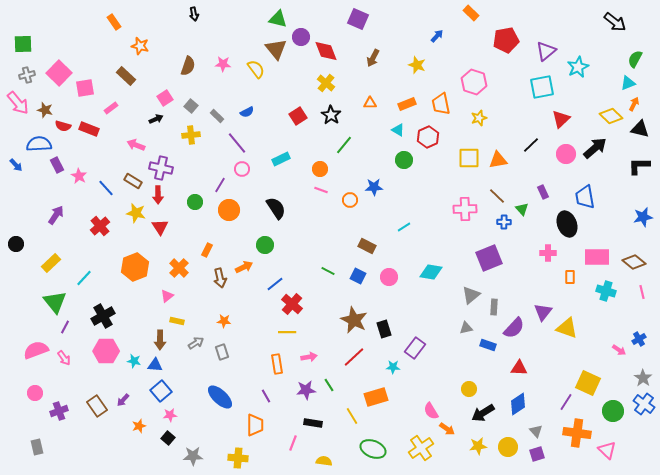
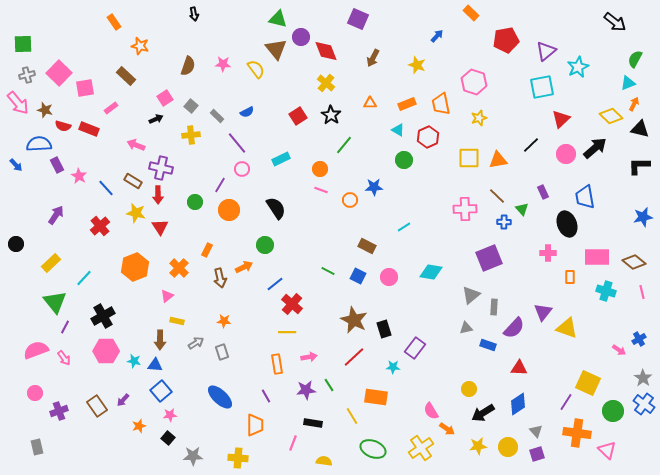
orange rectangle at (376, 397): rotated 25 degrees clockwise
